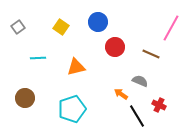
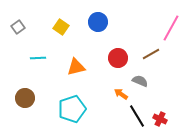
red circle: moved 3 px right, 11 px down
brown line: rotated 54 degrees counterclockwise
red cross: moved 1 px right, 14 px down
